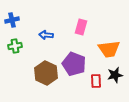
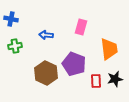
blue cross: moved 1 px left, 1 px up; rotated 24 degrees clockwise
orange trapezoid: rotated 90 degrees counterclockwise
black star: moved 4 px down
